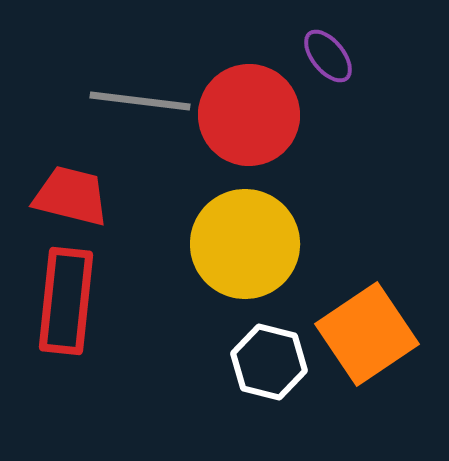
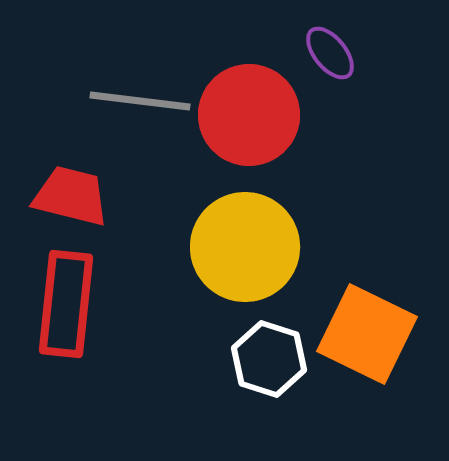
purple ellipse: moved 2 px right, 3 px up
yellow circle: moved 3 px down
red rectangle: moved 3 px down
orange square: rotated 30 degrees counterclockwise
white hexagon: moved 3 px up; rotated 4 degrees clockwise
